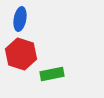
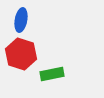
blue ellipse: moved 1 px right, 1 px down
